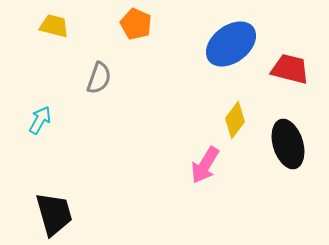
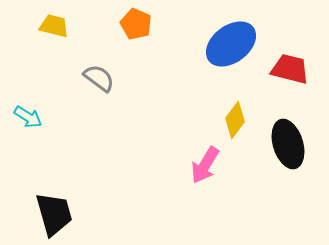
gray semicircle: rotated 72 degrees counterclockwise
cyan arrow: moved 12 px left, 3 px up; rotated 92 degrees clockwise
